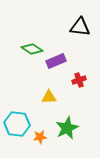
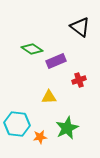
black triangle: rotated 30 degrees clockwise
